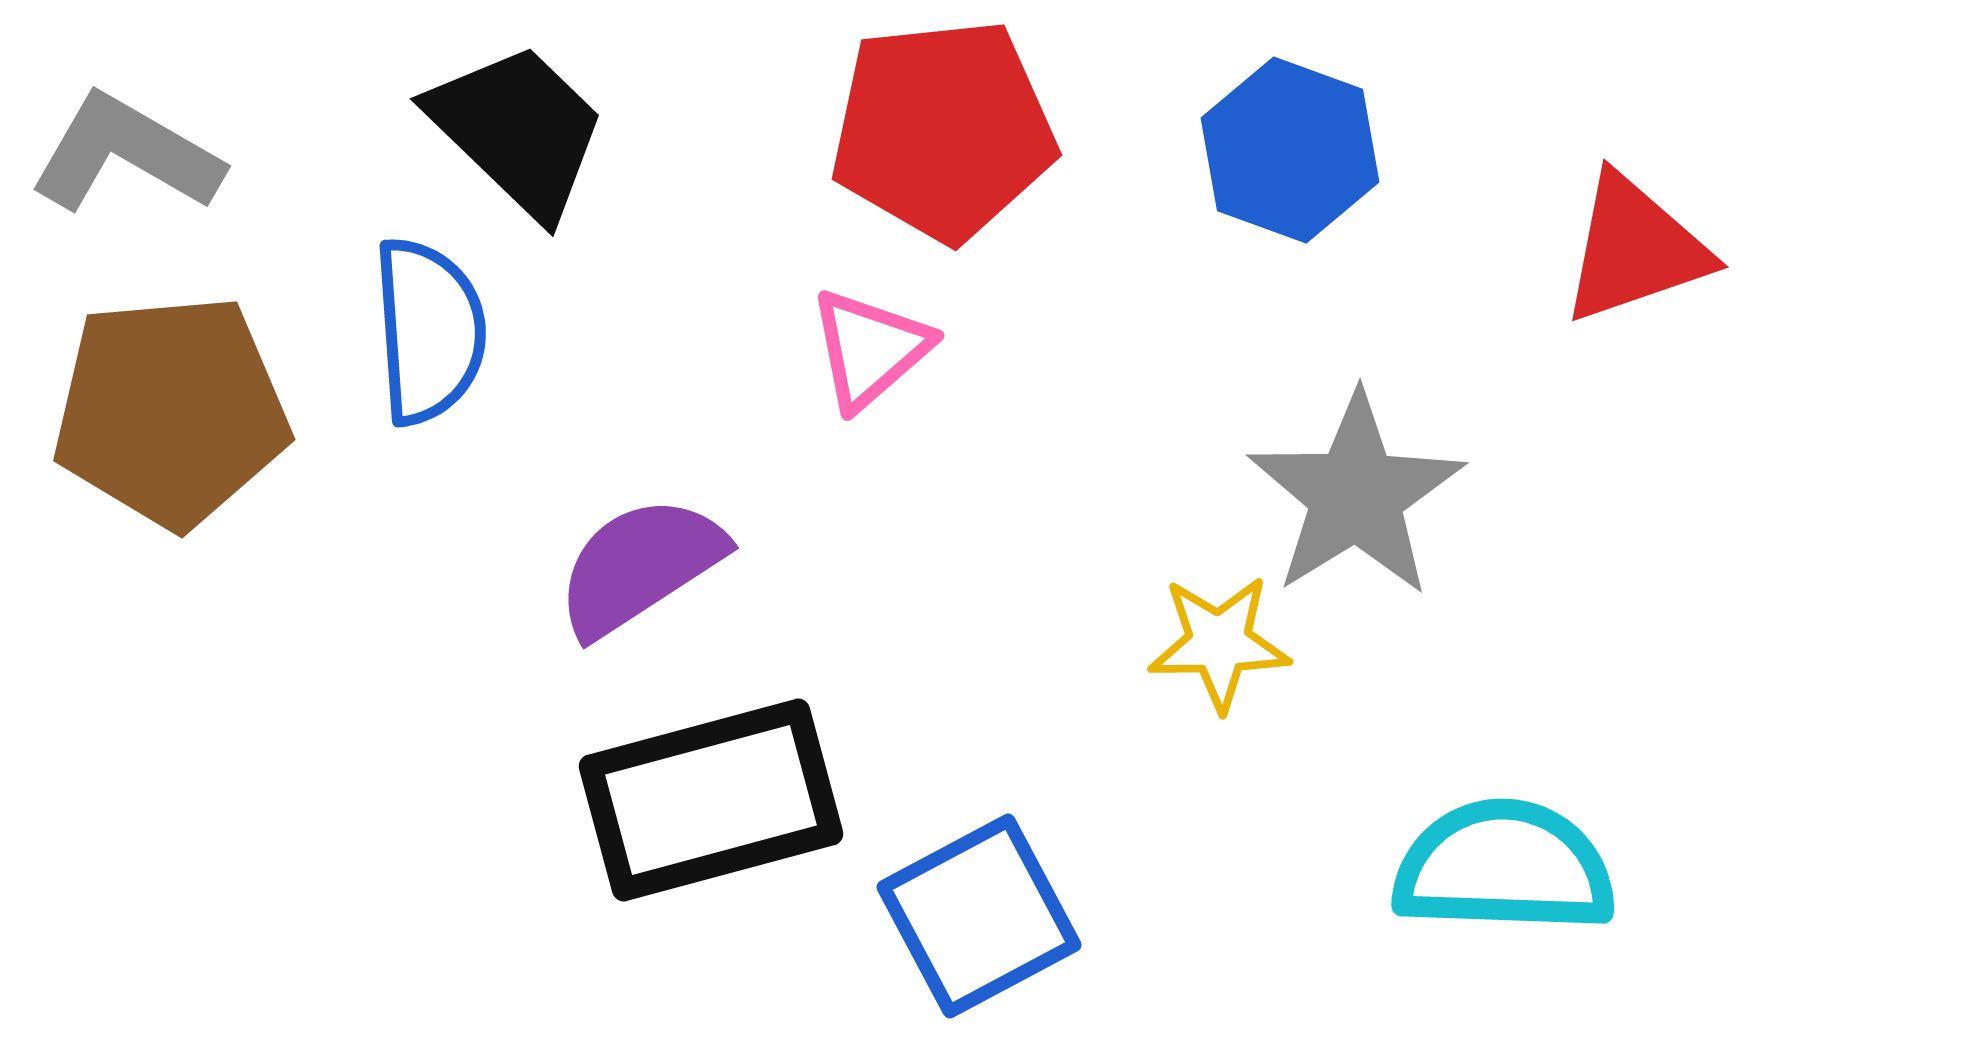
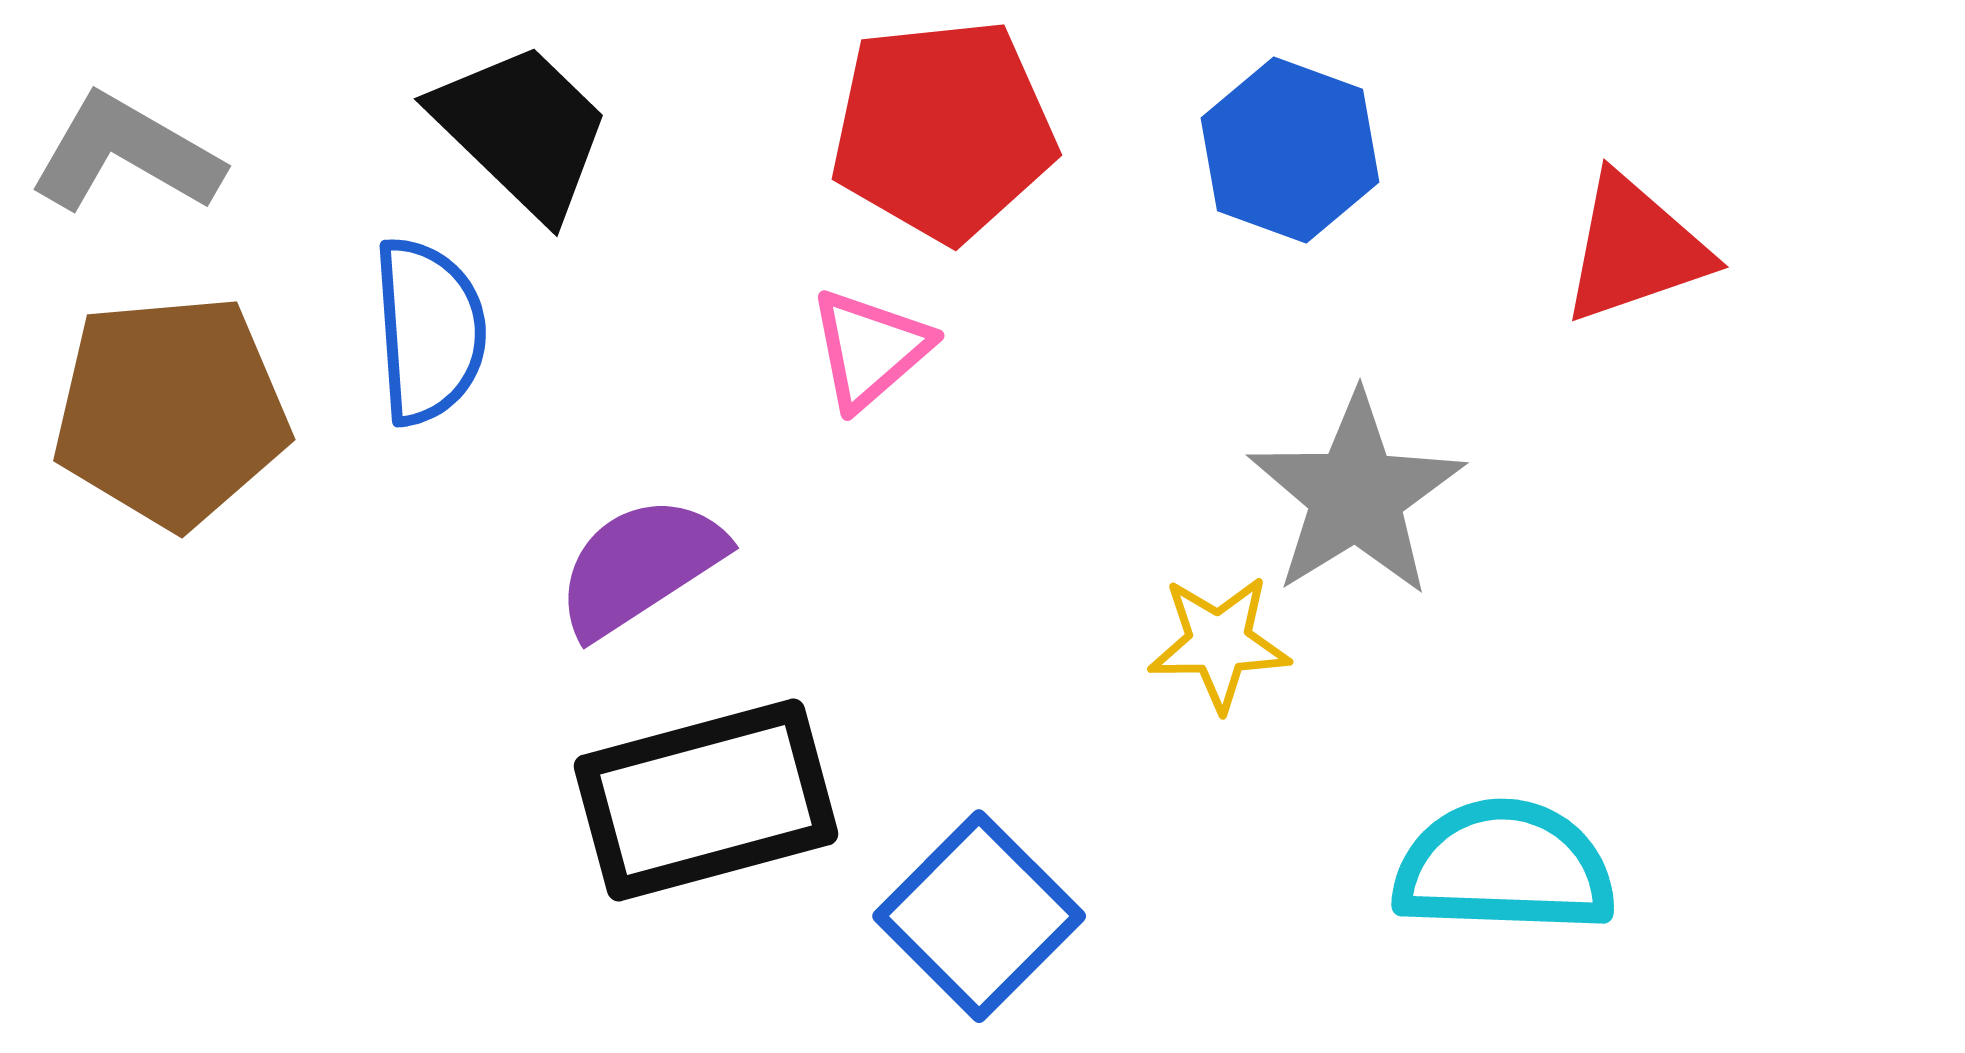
black trapezoid: moved 4 px right
black rectangle: moved 5 px left
blue square: rotated 17 degrees counterclockwise
